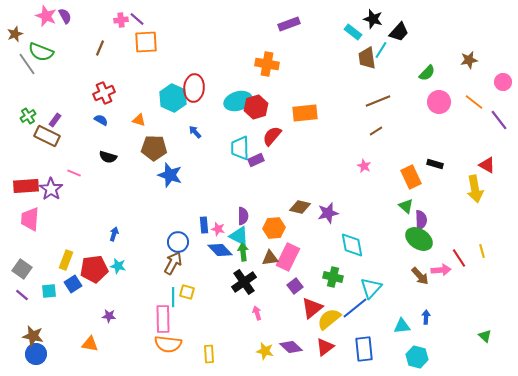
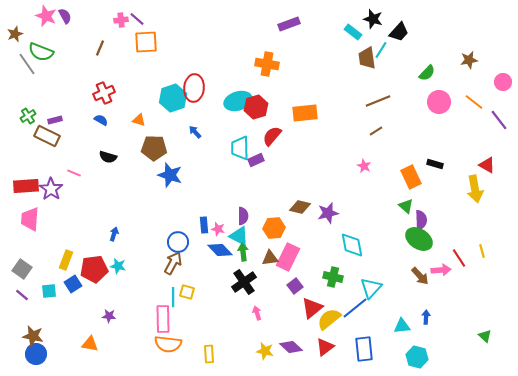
cyan hexagon at (173, 98): rotated 16 degrees clockwise
purple rectangle at (55, 120): rotated 40 degrees clockwise
